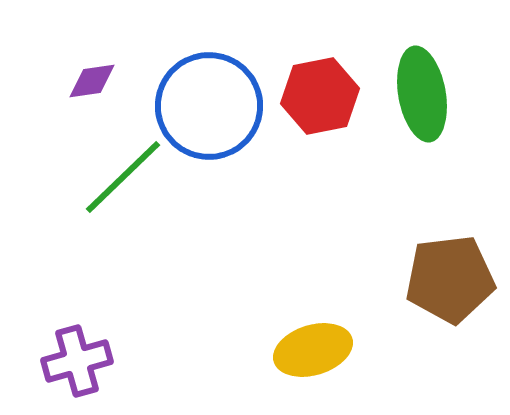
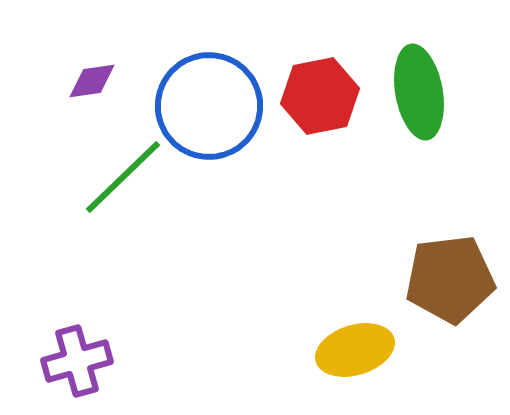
green ellipse: moved 3 px left, 2 px up
yellow ellipse: moved 42 px right
